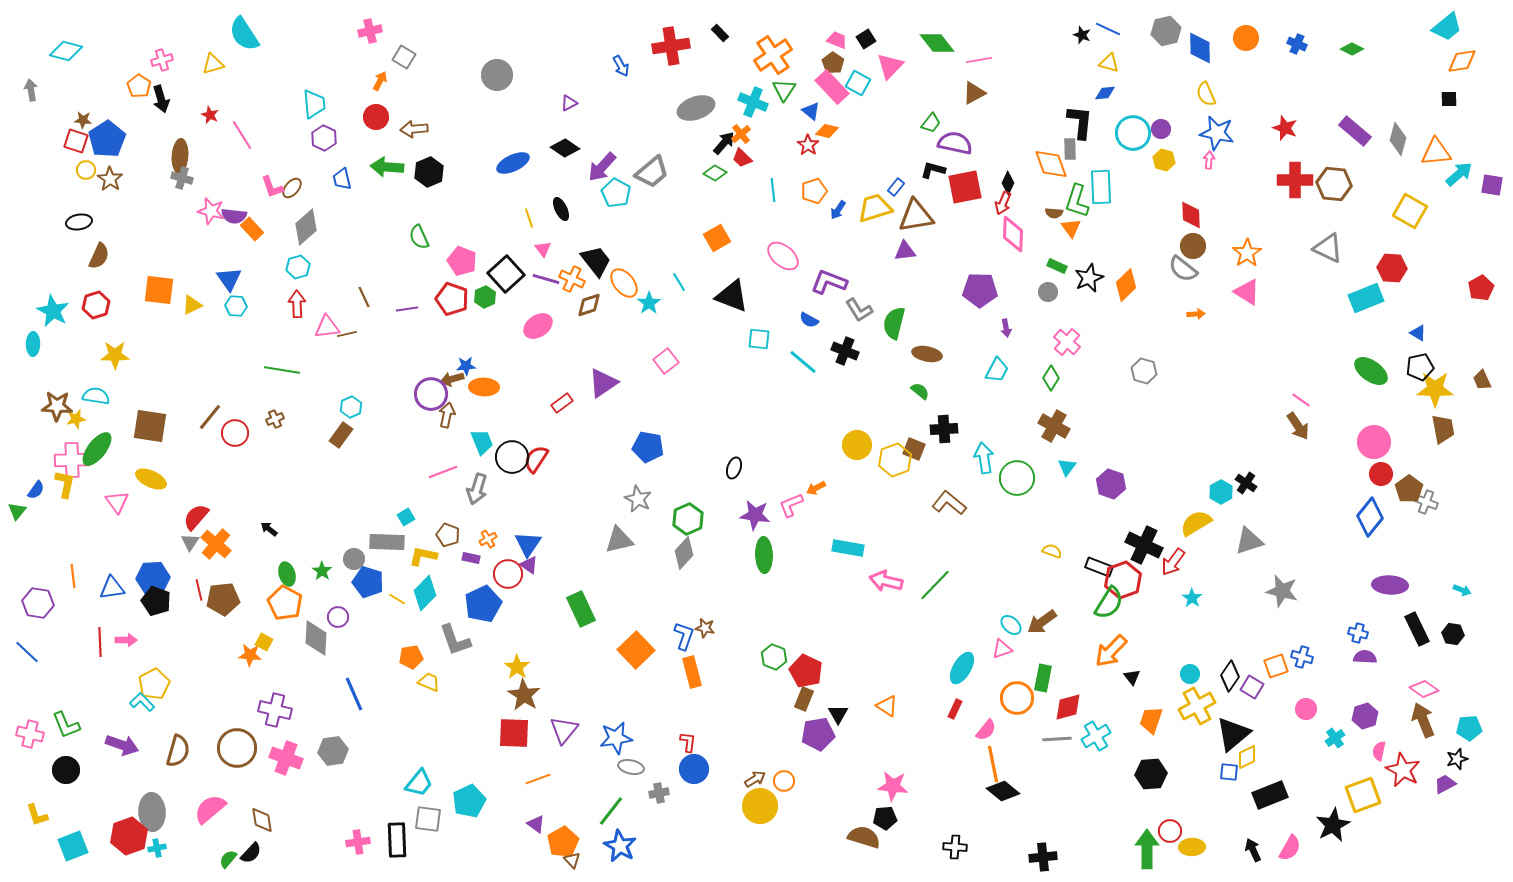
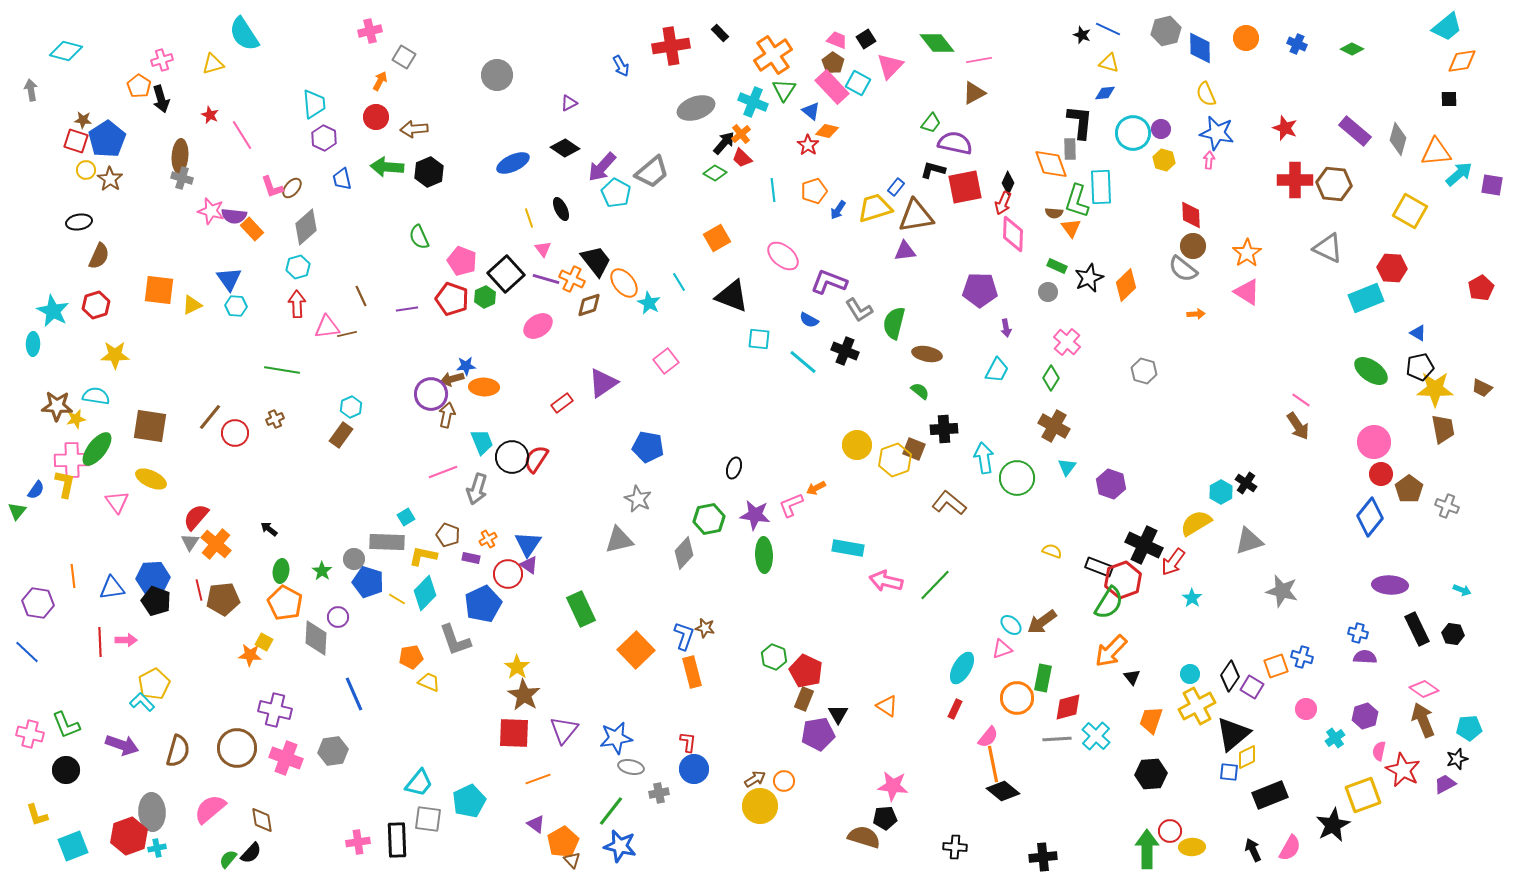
brown line at (364, 297): moved 3 px left, 1 px up
cyan star at (649, 303): rotated 10 degrees counterclockwise
brown trapezoid at (1482, 380): moved 8 px down; rotated 40 degrees counterclockwise
gray cross at (1426, 502): moved 21 px right, 4 px down
green hexagon at (688, 519): moved 21 px right; rotated 12 degrees clockwise
green ellipse at (287, 574): moved 6 px left, 3 px up; rotated 25 degrees clockwise
pink semicircle at (986, 730): moved 2 px right, 7 px down
cyan cross at (1096, 736): rotated 16 degrees counterclockwise
blue star at (620, 846): rotated 16 degrees counterclockwise
